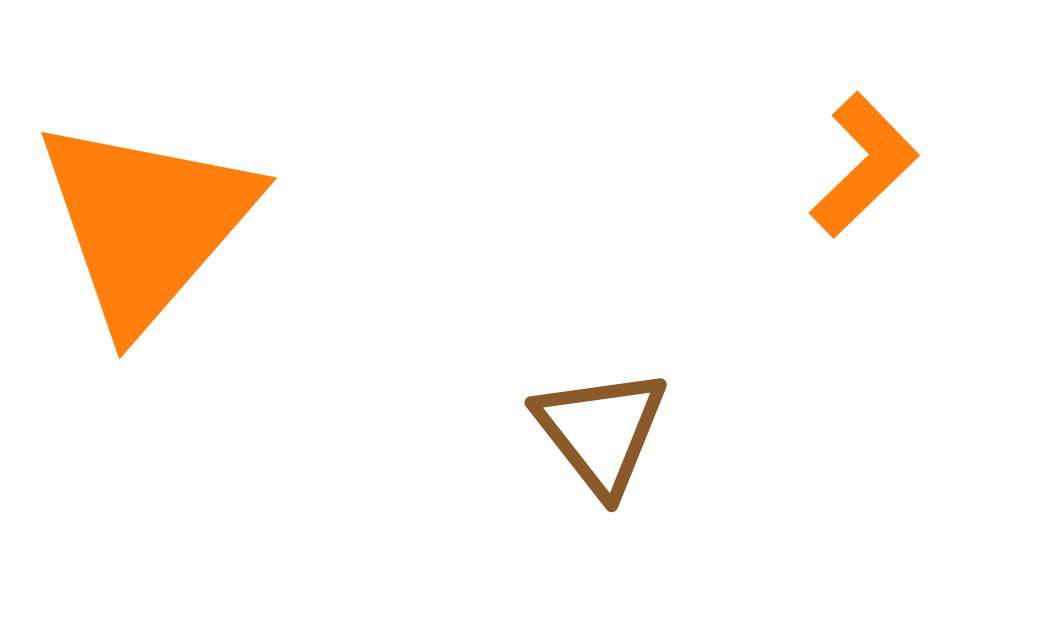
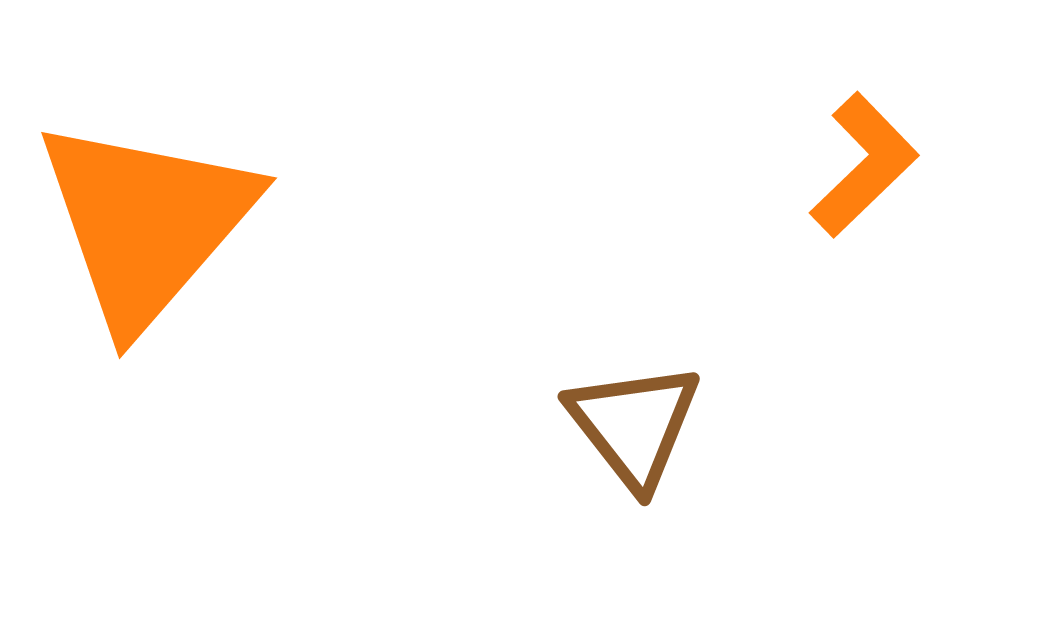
brown triangle: moved 33 px right, 6 px up
